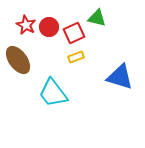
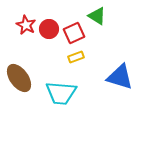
green triangle: moved 2 px up; rotated 18 degrees clockwise
red circle: moved 2 px down
brown ellipse: moved 1 px right, 18 px down
cyan trapezoid: moved 8 px right; rotated 48 degrees counterclockwise
